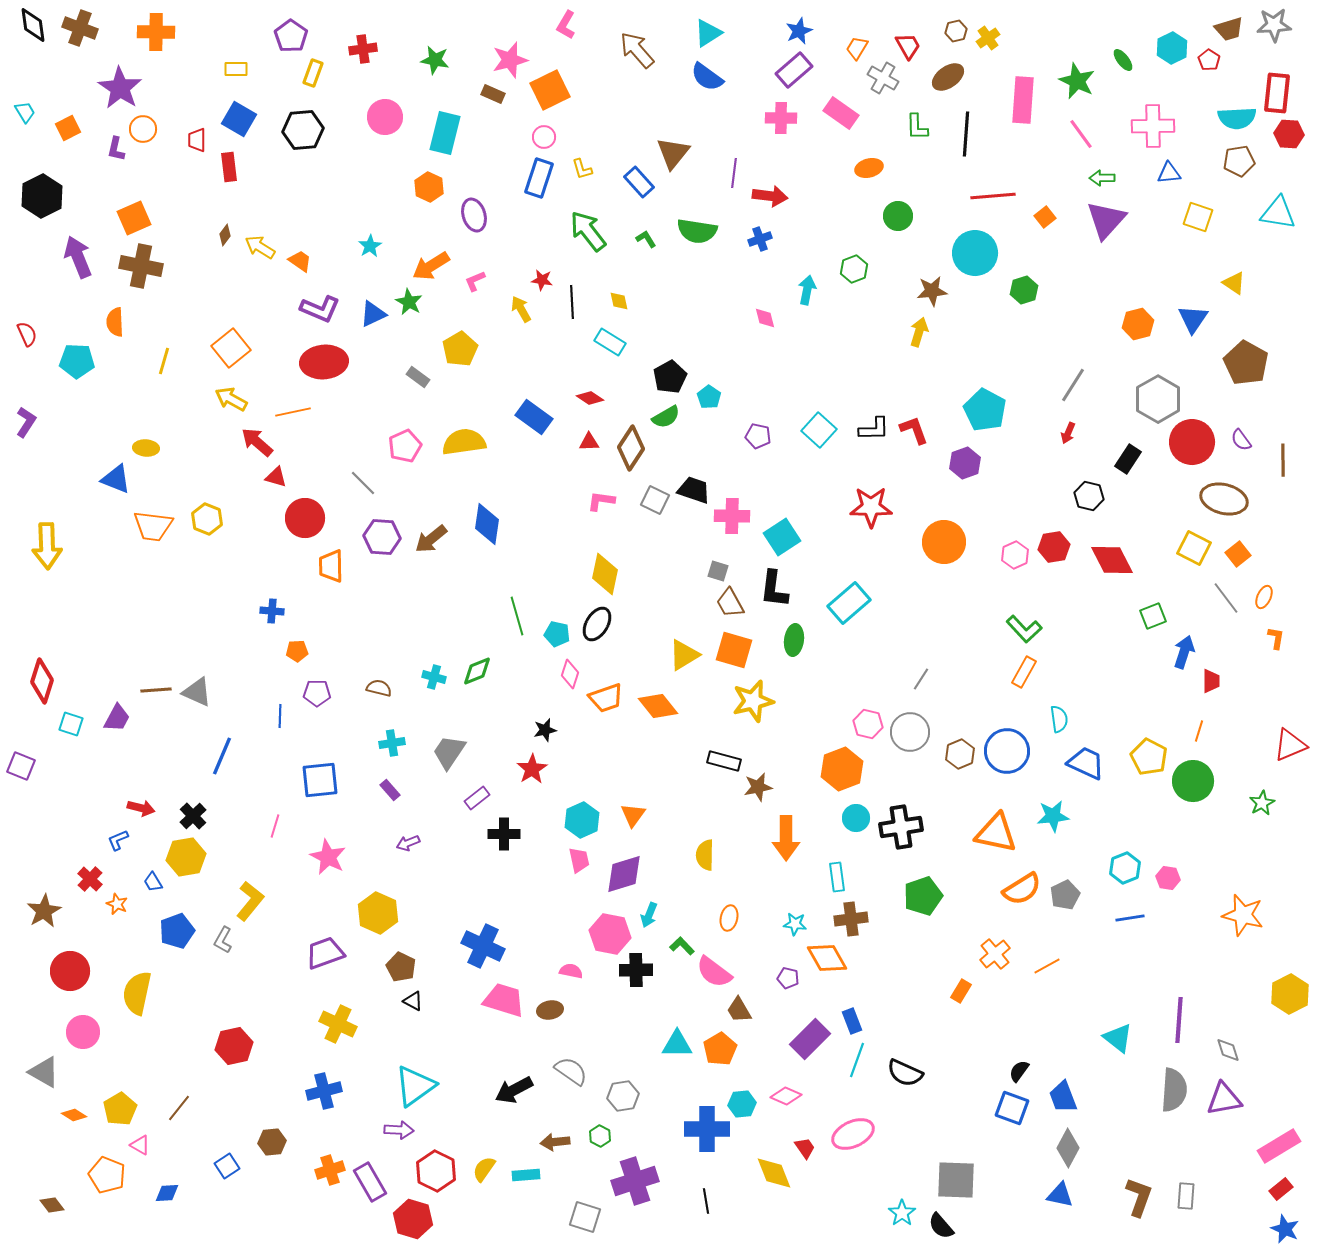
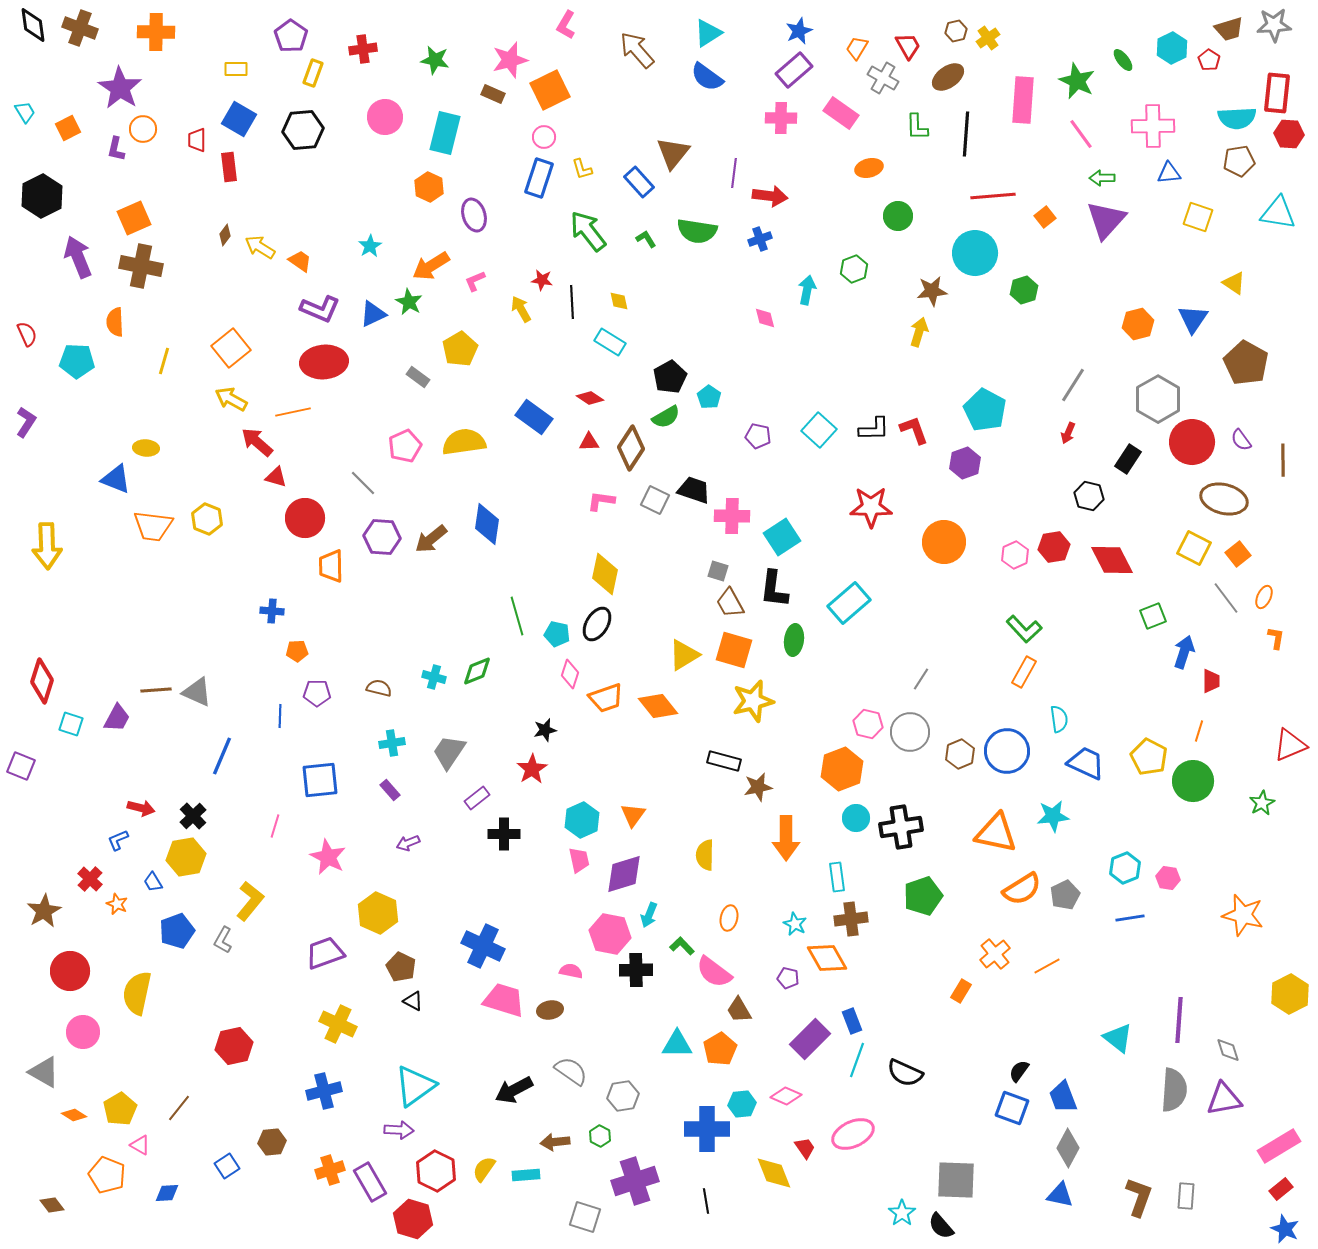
cyan star at (795, 924): rotated 20 degrees clockwise
